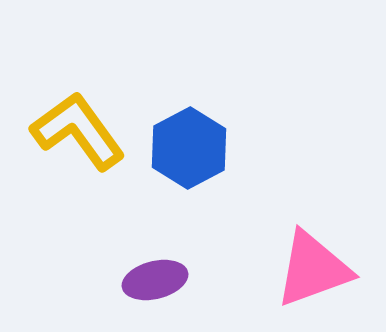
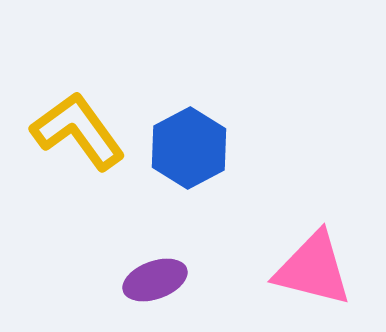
pink triangle: rotated 34 degrees clockwise
purple ellipse: rotated 6 degrees counterclockwise
